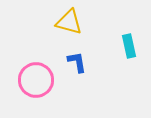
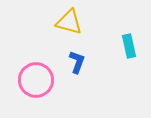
blue L-shape: rotated 30 degrees clockwise
